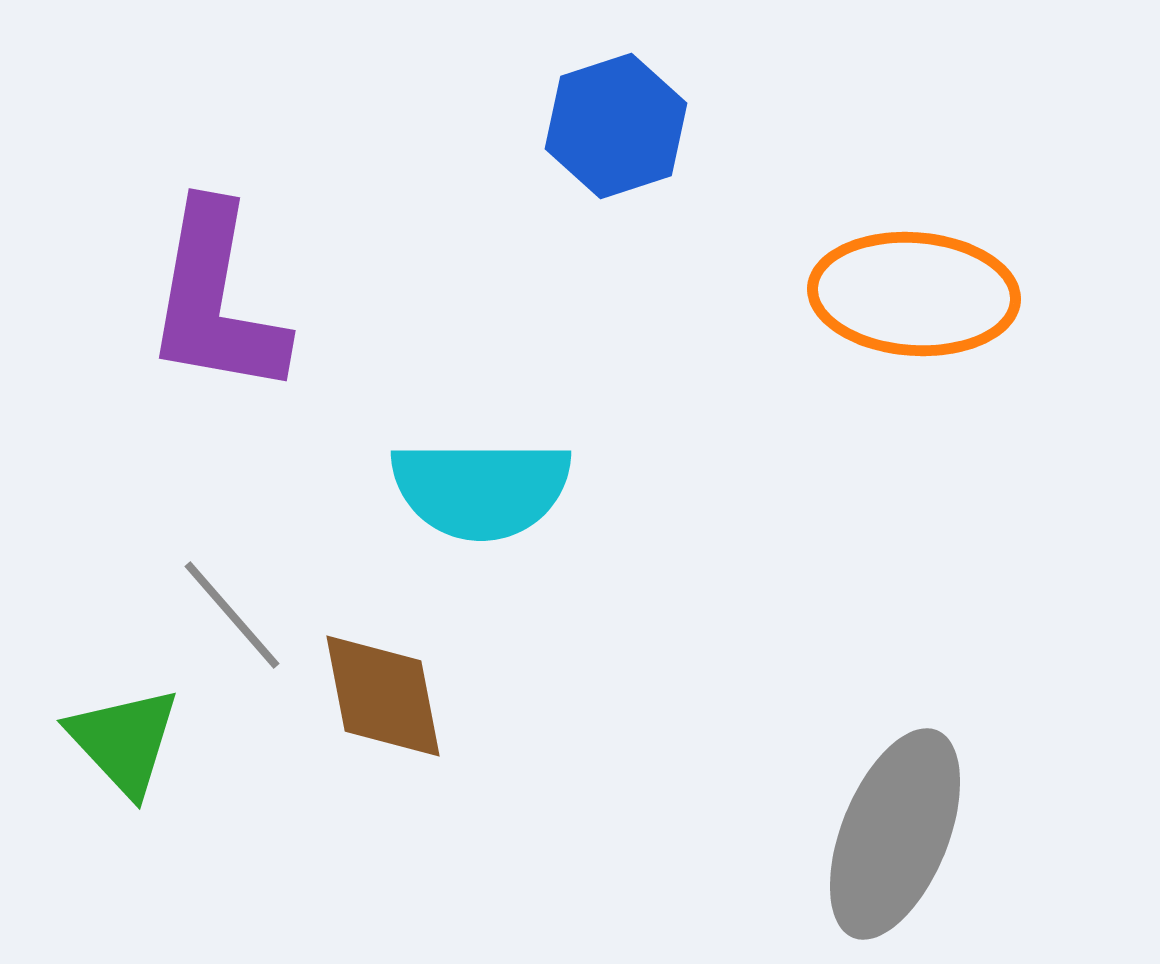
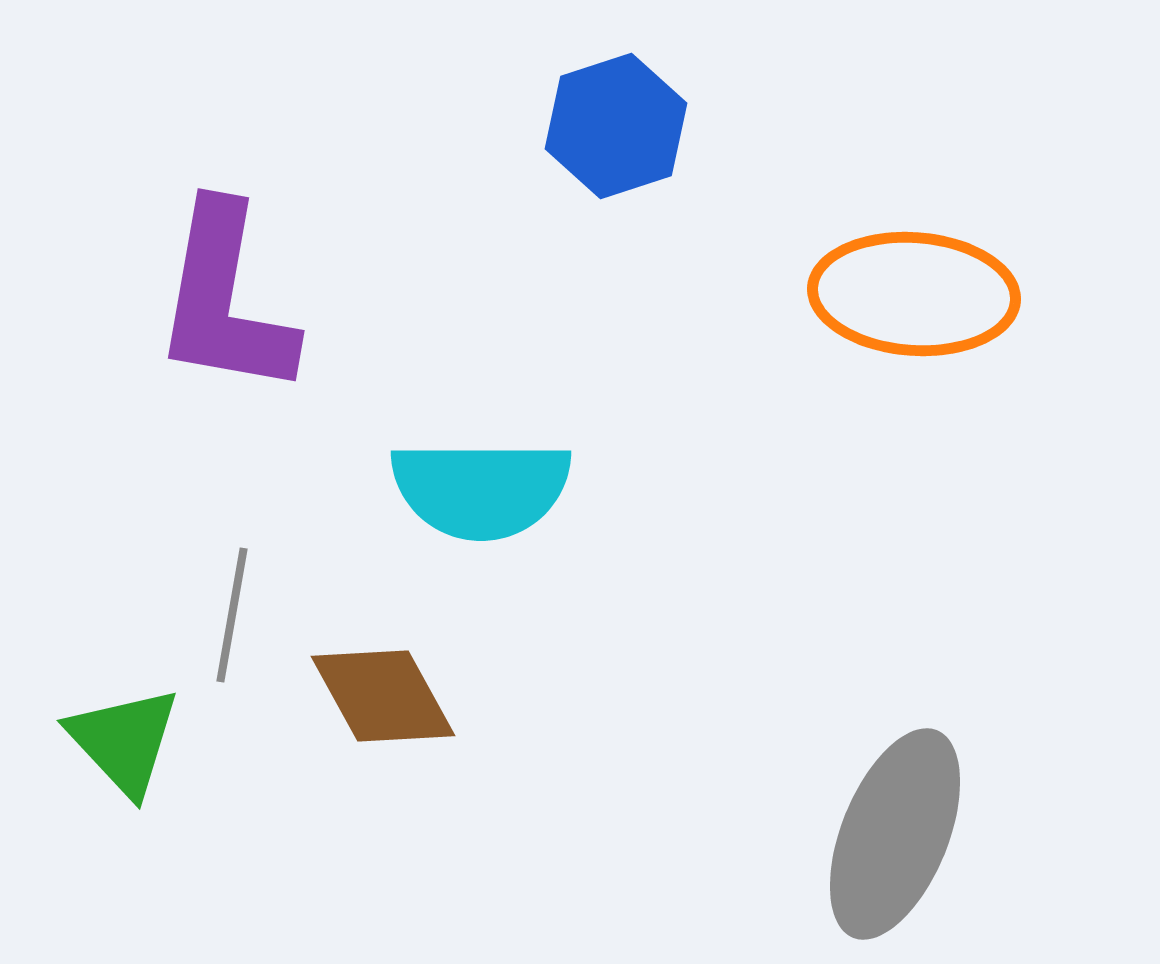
purple L-shape: moved 9 px right
gray line: rotated 51 degrees clockwise
brown diamond: rotated 18 degrees counterclockwise
